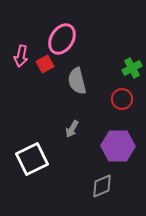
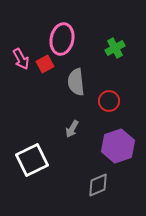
pink ellipse: rotated 20 degrees counterclockwise
pink arrow: moved 3 px down; rotated 40 degrees counterclockwise
green cross: moved 17 px left, 20 px up
gray semicircle: moved 1 px left, 1 px down; rotated 8 degrees clockwise
red circle: moved 13 px left, 2 px down
purple hexagon: rotated 20 degrees counterclockwise
white square: moved 1 px down
gray diamond: moved 4 px left, 1 px up
